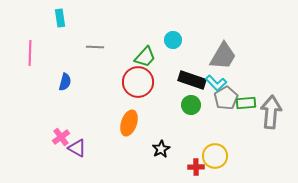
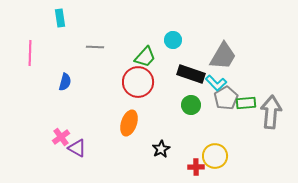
black rectangle: moved 1 px left, 6 px up
